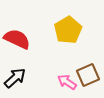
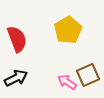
red semicircle: rotated 44 degrees clockwise
black arrow: moved 1 px right; rotated 15 degrees clockwise
